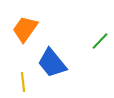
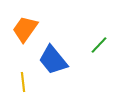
green line: moved 1 px left, 4 px down
blue trapezoid: moved 1 px right, 3 px up
